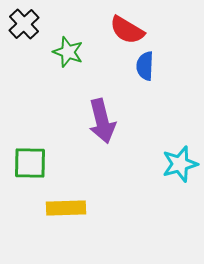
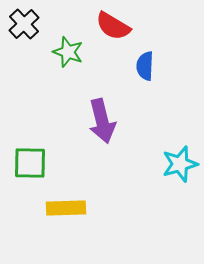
red semicircle: moved 14 px left, 4 px up
